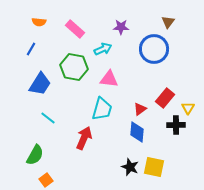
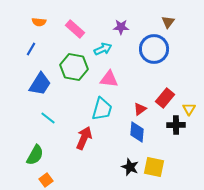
yellow triangle: moved 1 px right, 1 px down
